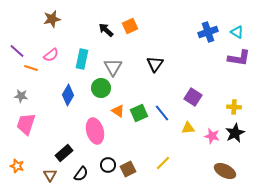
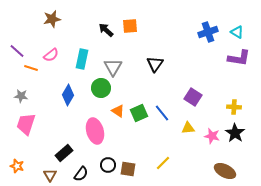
orange square: rotated 21 degrees clockwise
black star: rotated 12 degrees counterclockwise
brown square: rotated 35 degrees clockwise
